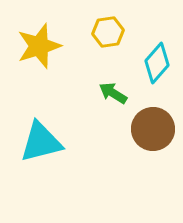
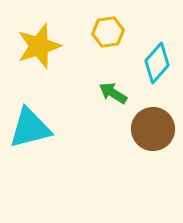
cyan triangle: moved 11 px left, 14 px up
